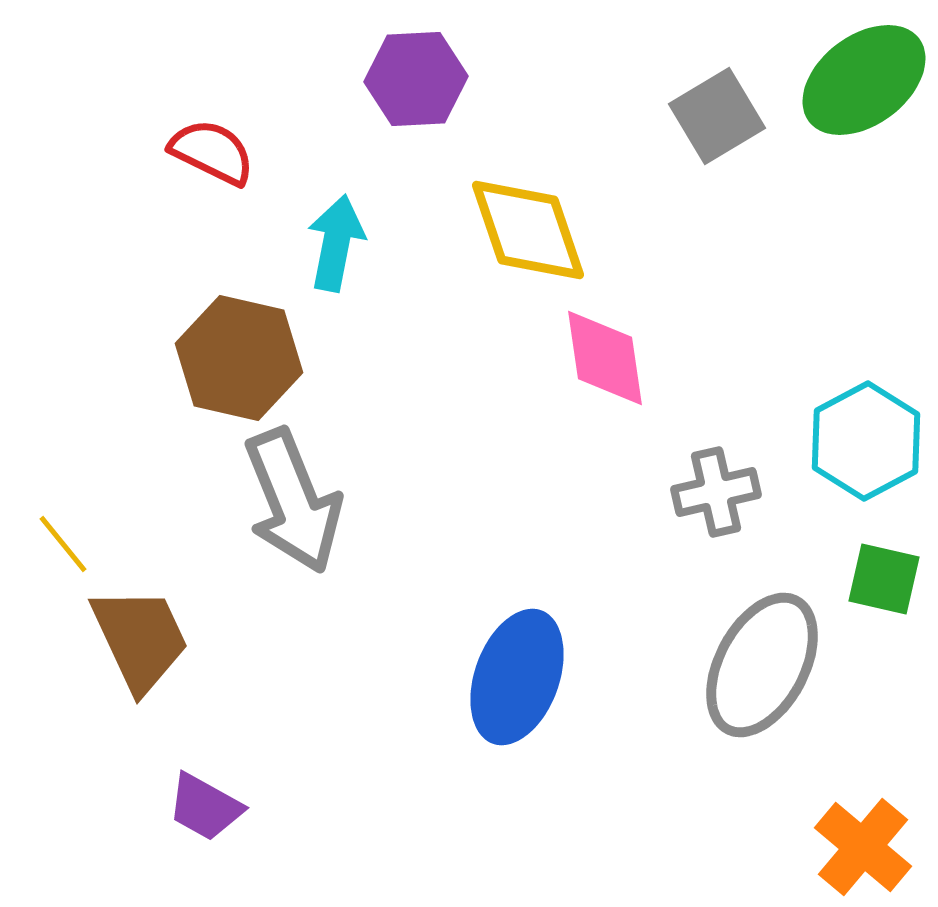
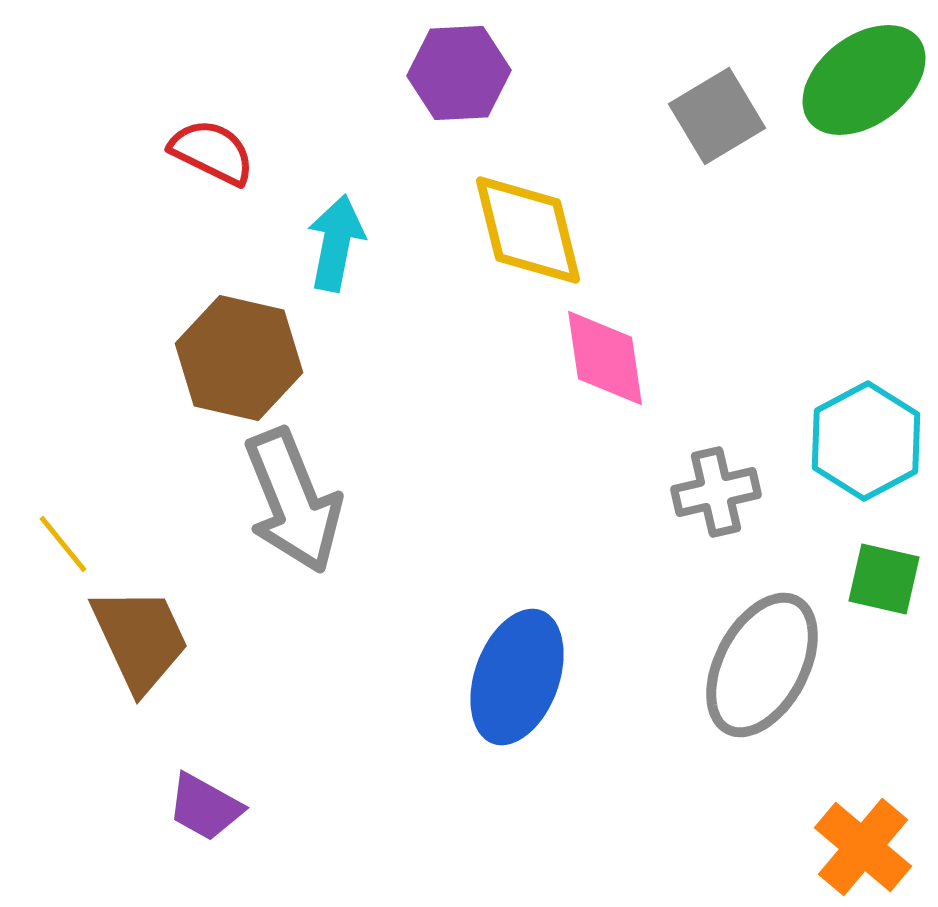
purple hexagon: moved 43 px right, 6 px up
yellow diamond: rotated 5 degrees clockwise
